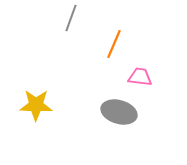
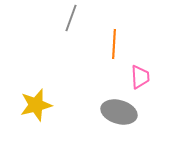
orange line: rotated 20 degrees counterclockwise
pink trapezoid: rotated 80 degrees clockwise
yellow star: rotated 16 degrees counterclockwise
